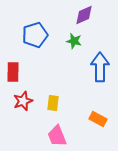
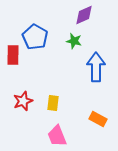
blue pentagon: moved 2 px down; rotated 25 degrees counterclockwise
blue arrow: moved 4 px left
red rectangle: moved 17 px up
